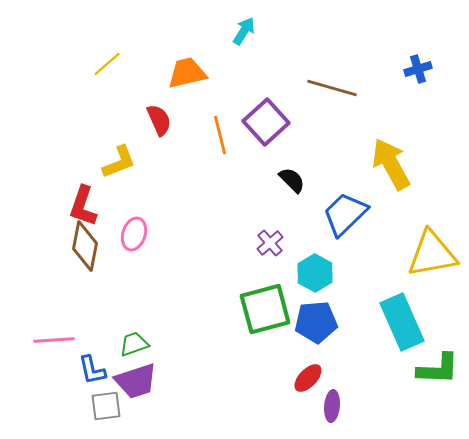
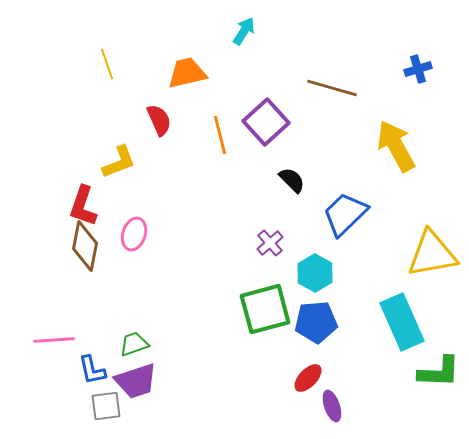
yellow line: rotated 68 degrees counterclockwise
yellow arrow: moved 5 px right, 18 px up
green L-shape: moved 1 px right, 3 px down
purple ellipse: rotated 24 degrees counterclockwise
